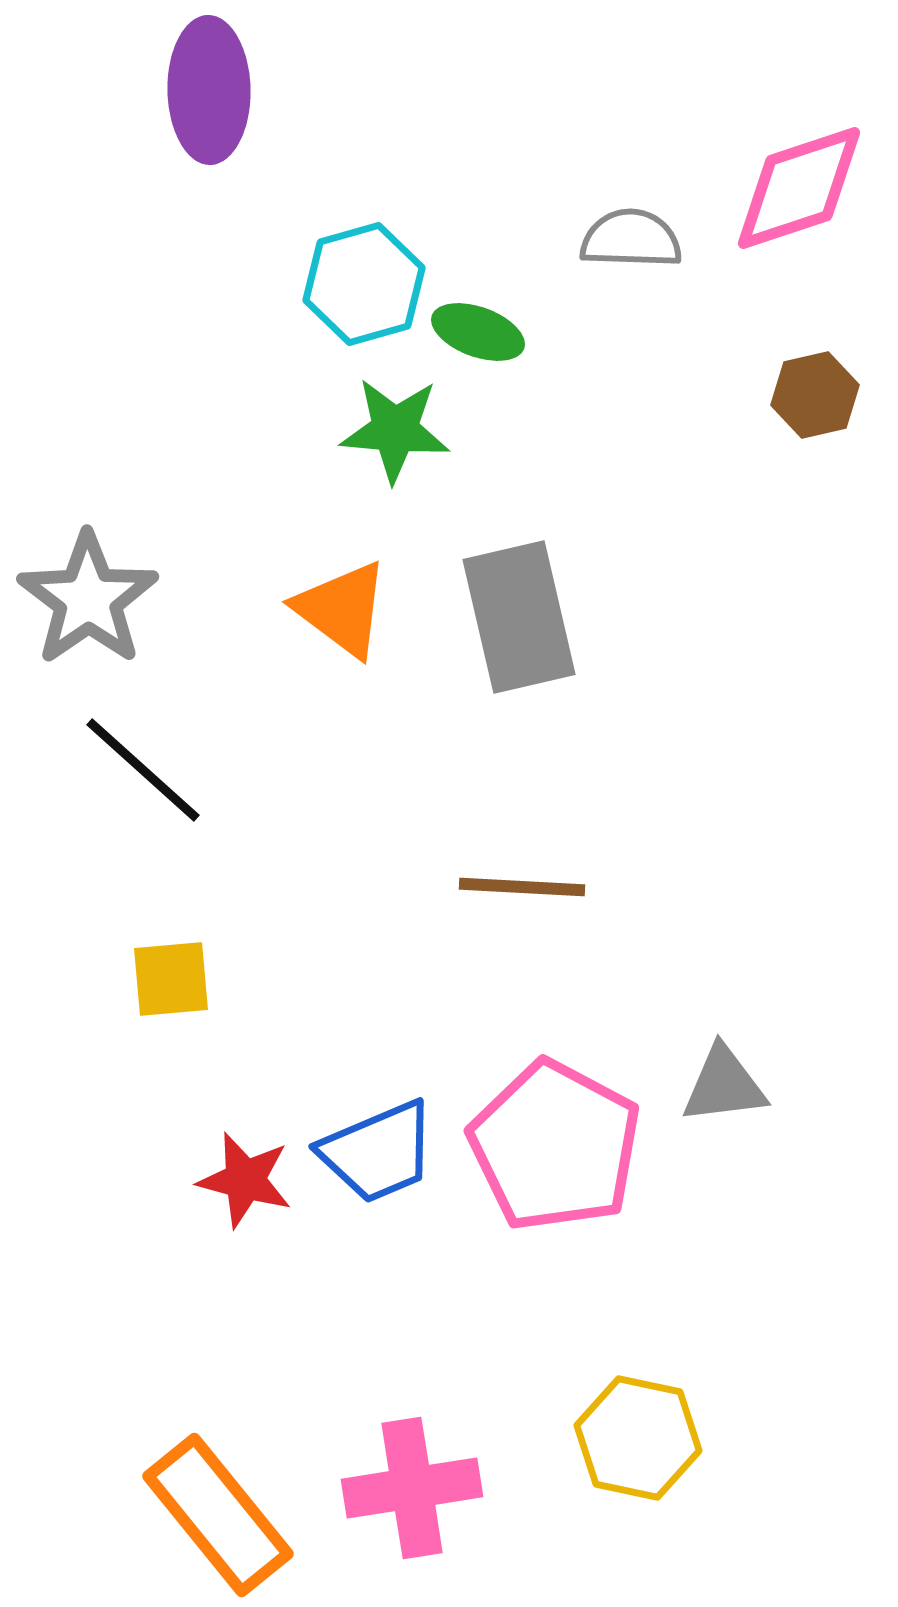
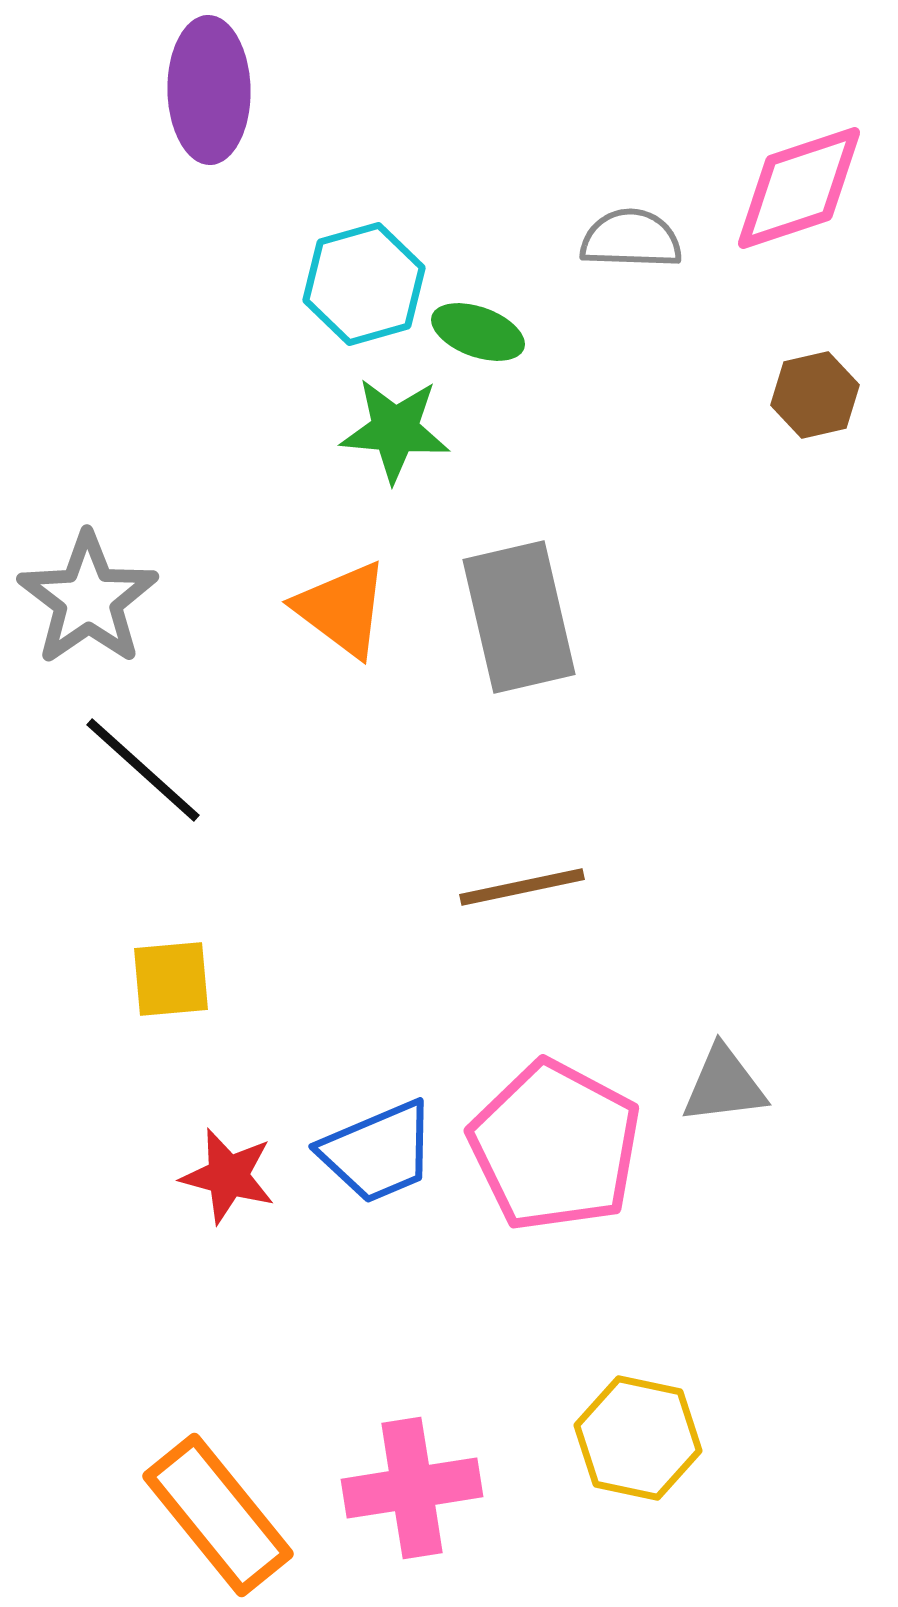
brown line: rotated 15 degrees counterclockwise
red star: moved 17 px left, 4 px up
